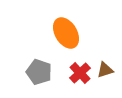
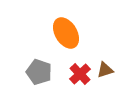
red cross: moved 1 px down
